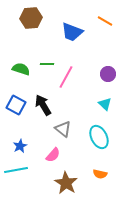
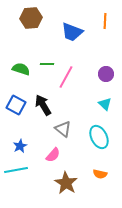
orange line: rotated 63 degrees clockwise
purple circle: moved 2 px left
